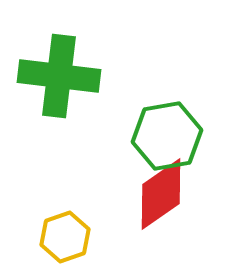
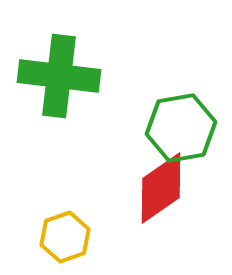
green hexagon: moved 14 px right, 8 px up
red diamond: moved 6 px up
